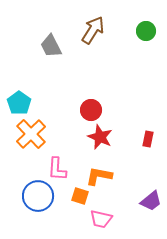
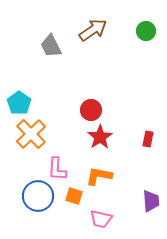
brown arrow: rotated 24 degrees clockwise
red star: rotated 15 degrees clockwise
orange square: moved 6 px left
purple trapezoid: rotated 55 degrees counterclockwise
